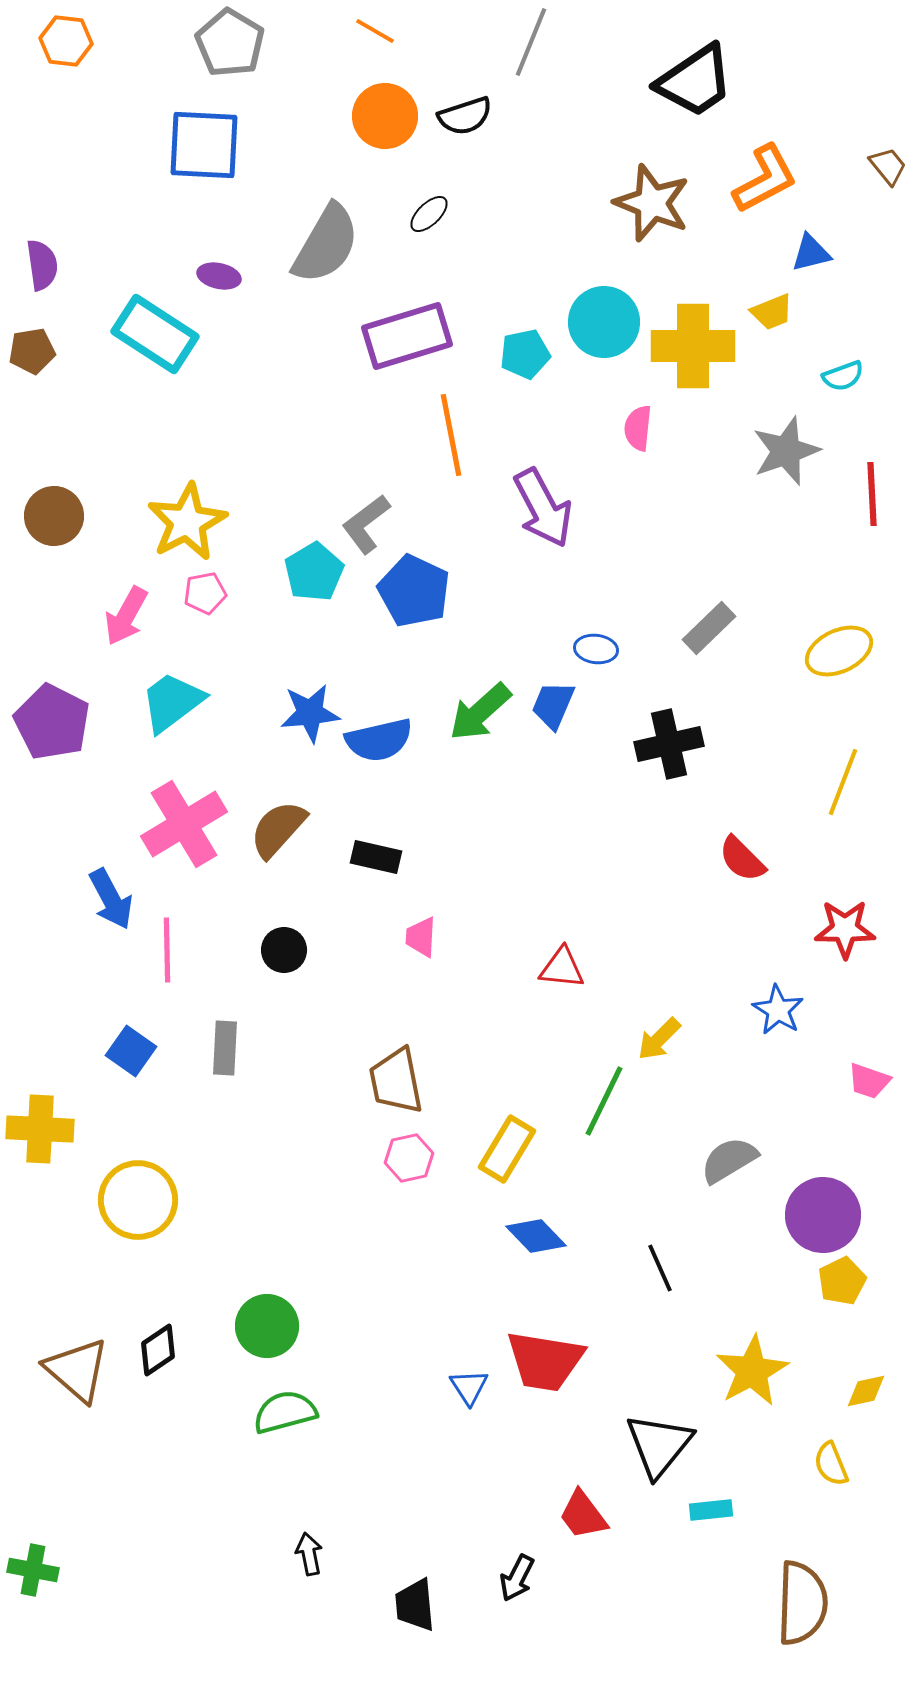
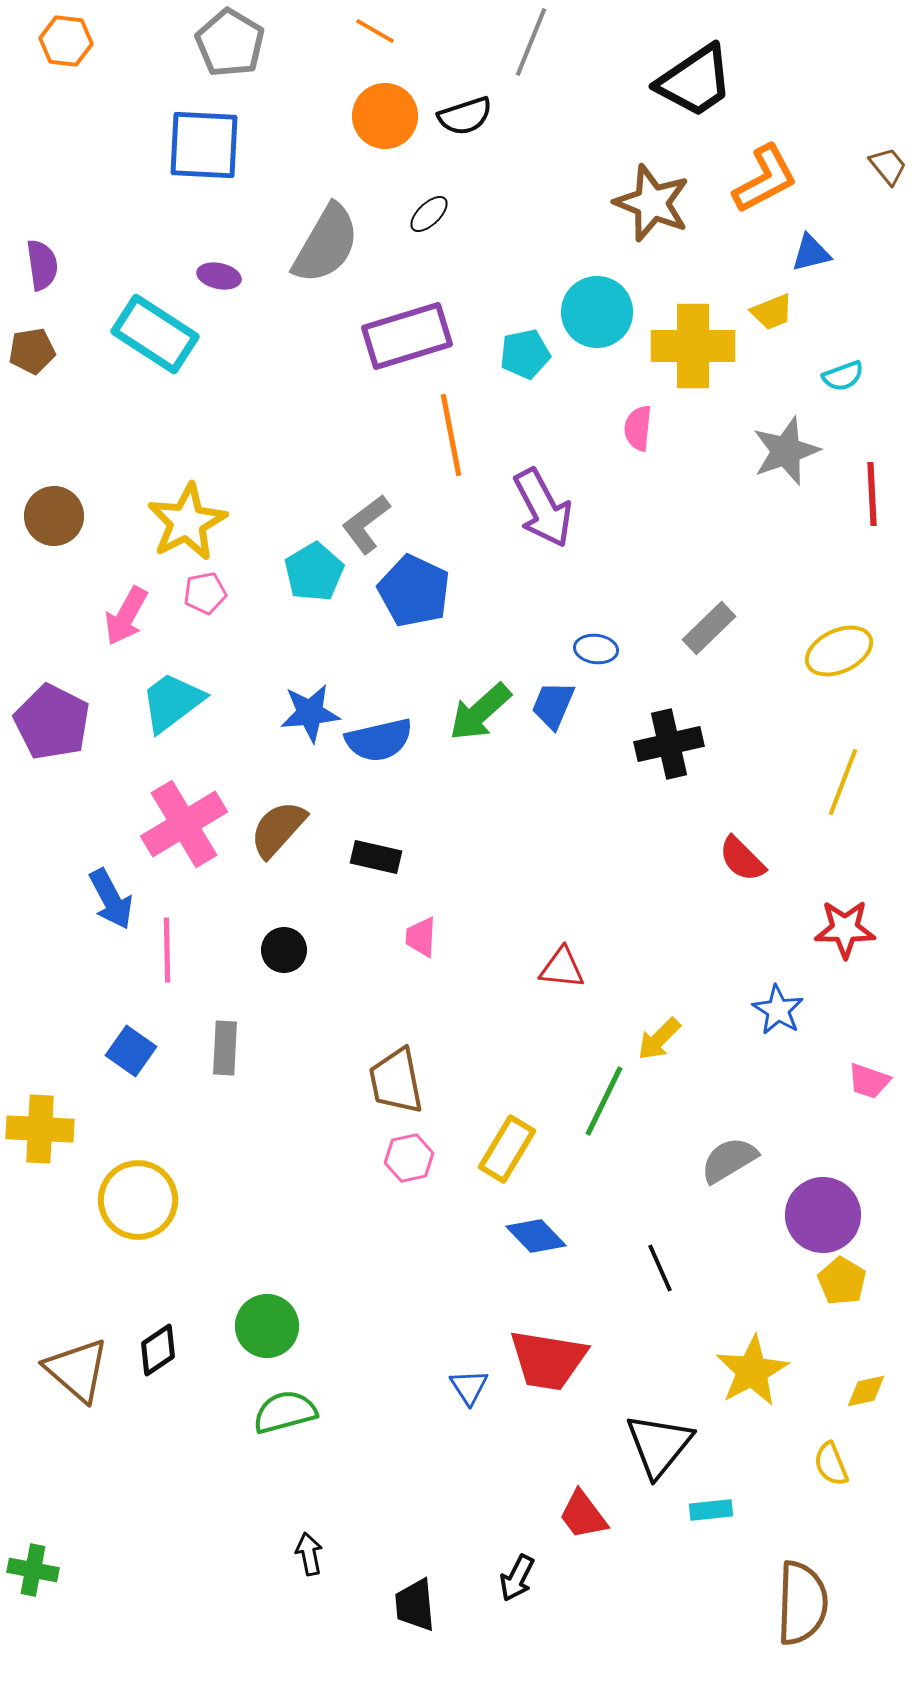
cyan circle at (604, 322): moved 7 px left, 10 px up
yellow pentagon at (842, 1281): rotated 15 degrees counterclockwise
red trapezoid at (545, 1361): moved 3 px right, 1 px up
